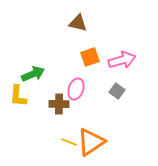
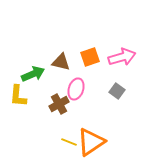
brown triangle: moved 17 px left, 39 px down
pink arrow: moved 3 px up
brown cross: rotated 30 degrees counterclockwise
